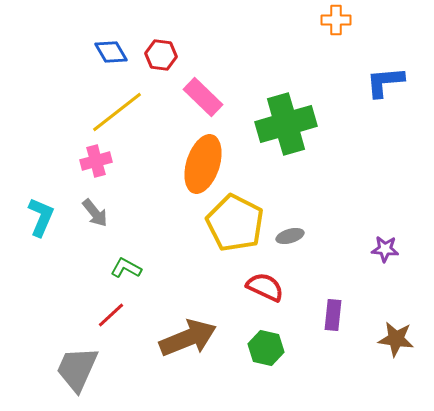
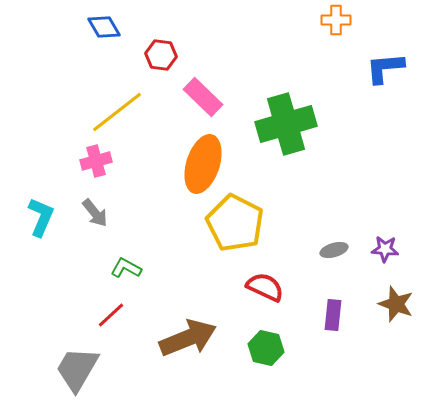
blue diamond: moved 7 px left, 25 px up
blue L-shape: moved 14 px up
gray ellipse: moved 44 px right, 14 px down
brown star: moved 35 px up; rotated 12 degrees clockwise
gray trapezoid: rotated 6 degrees clockwise
